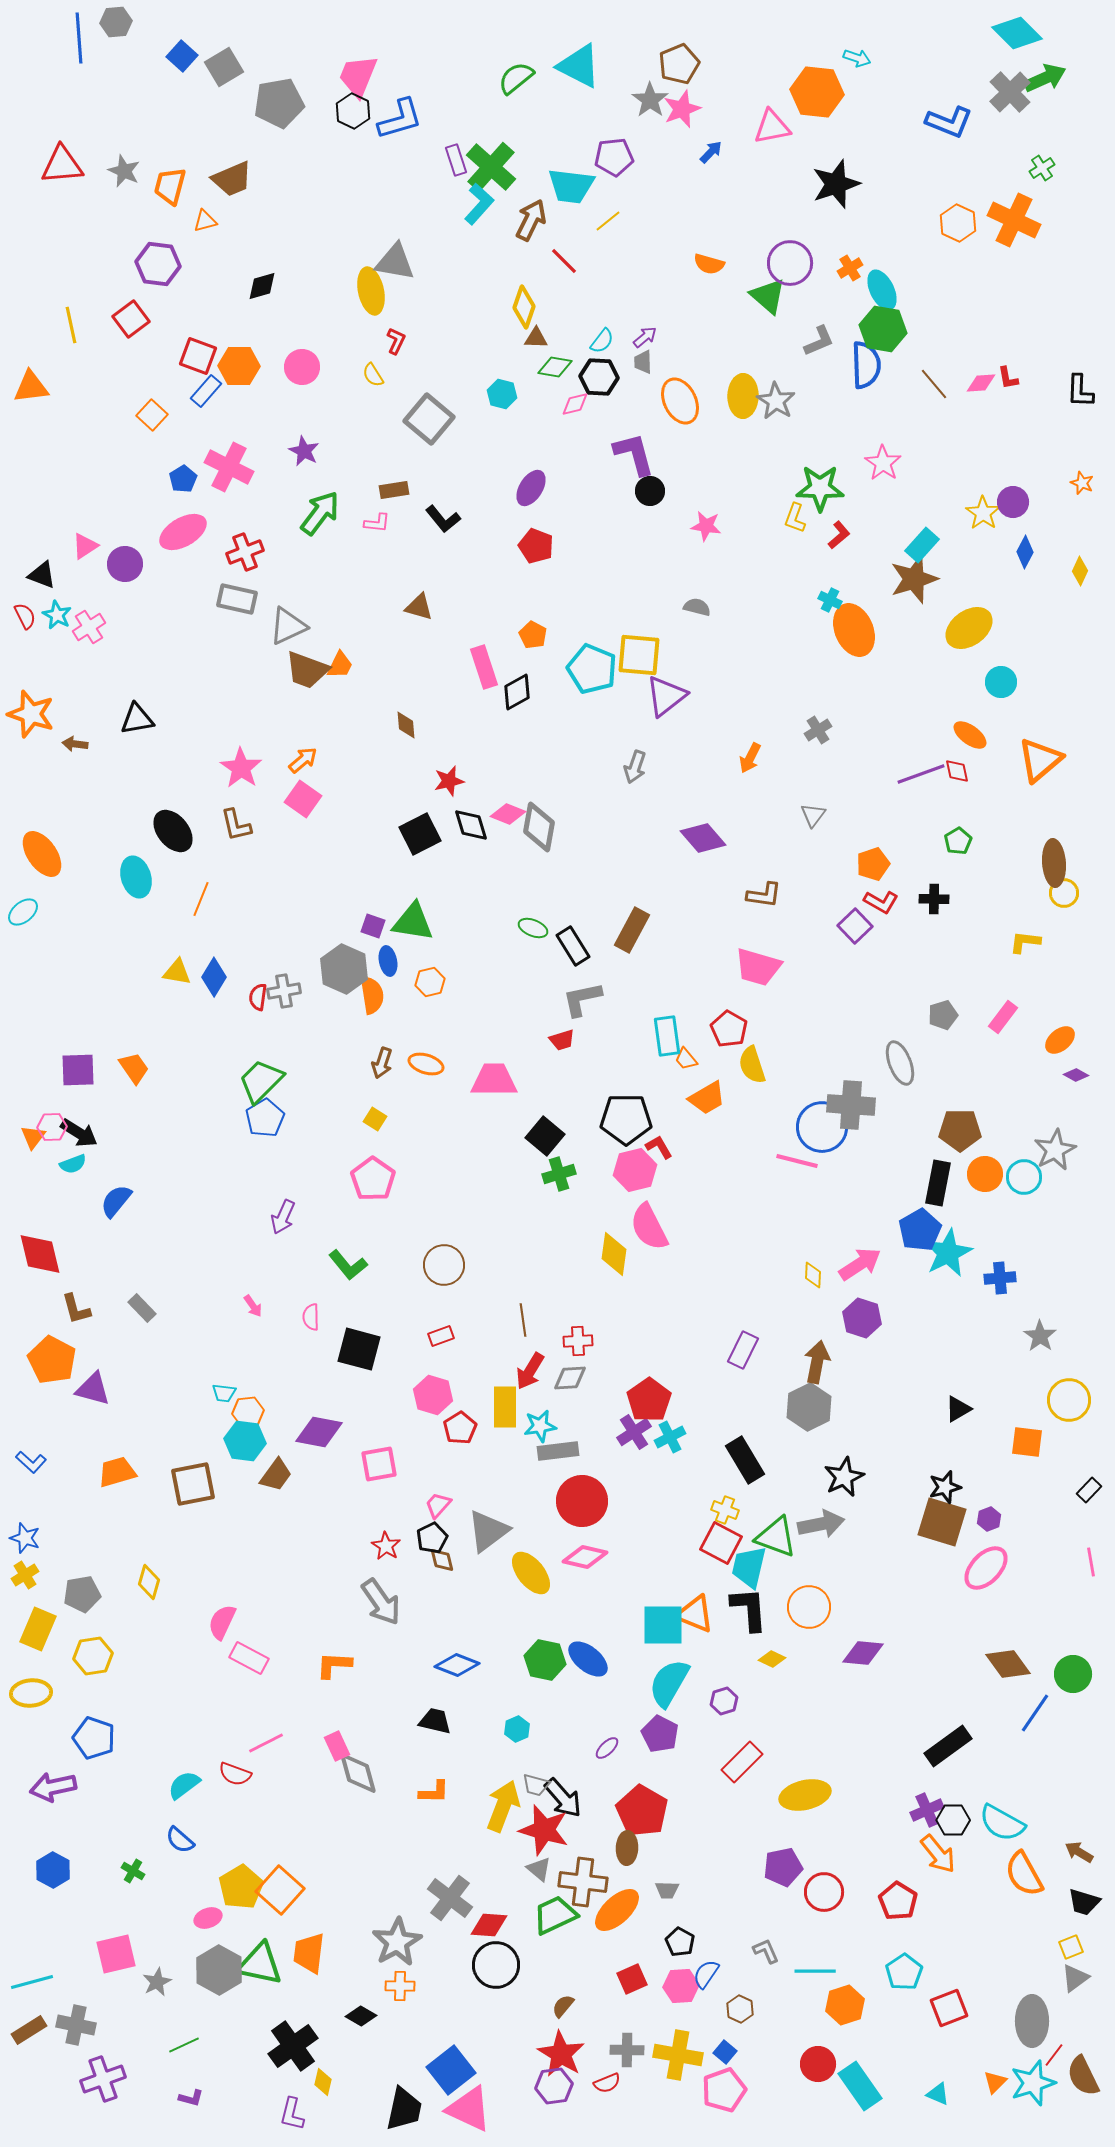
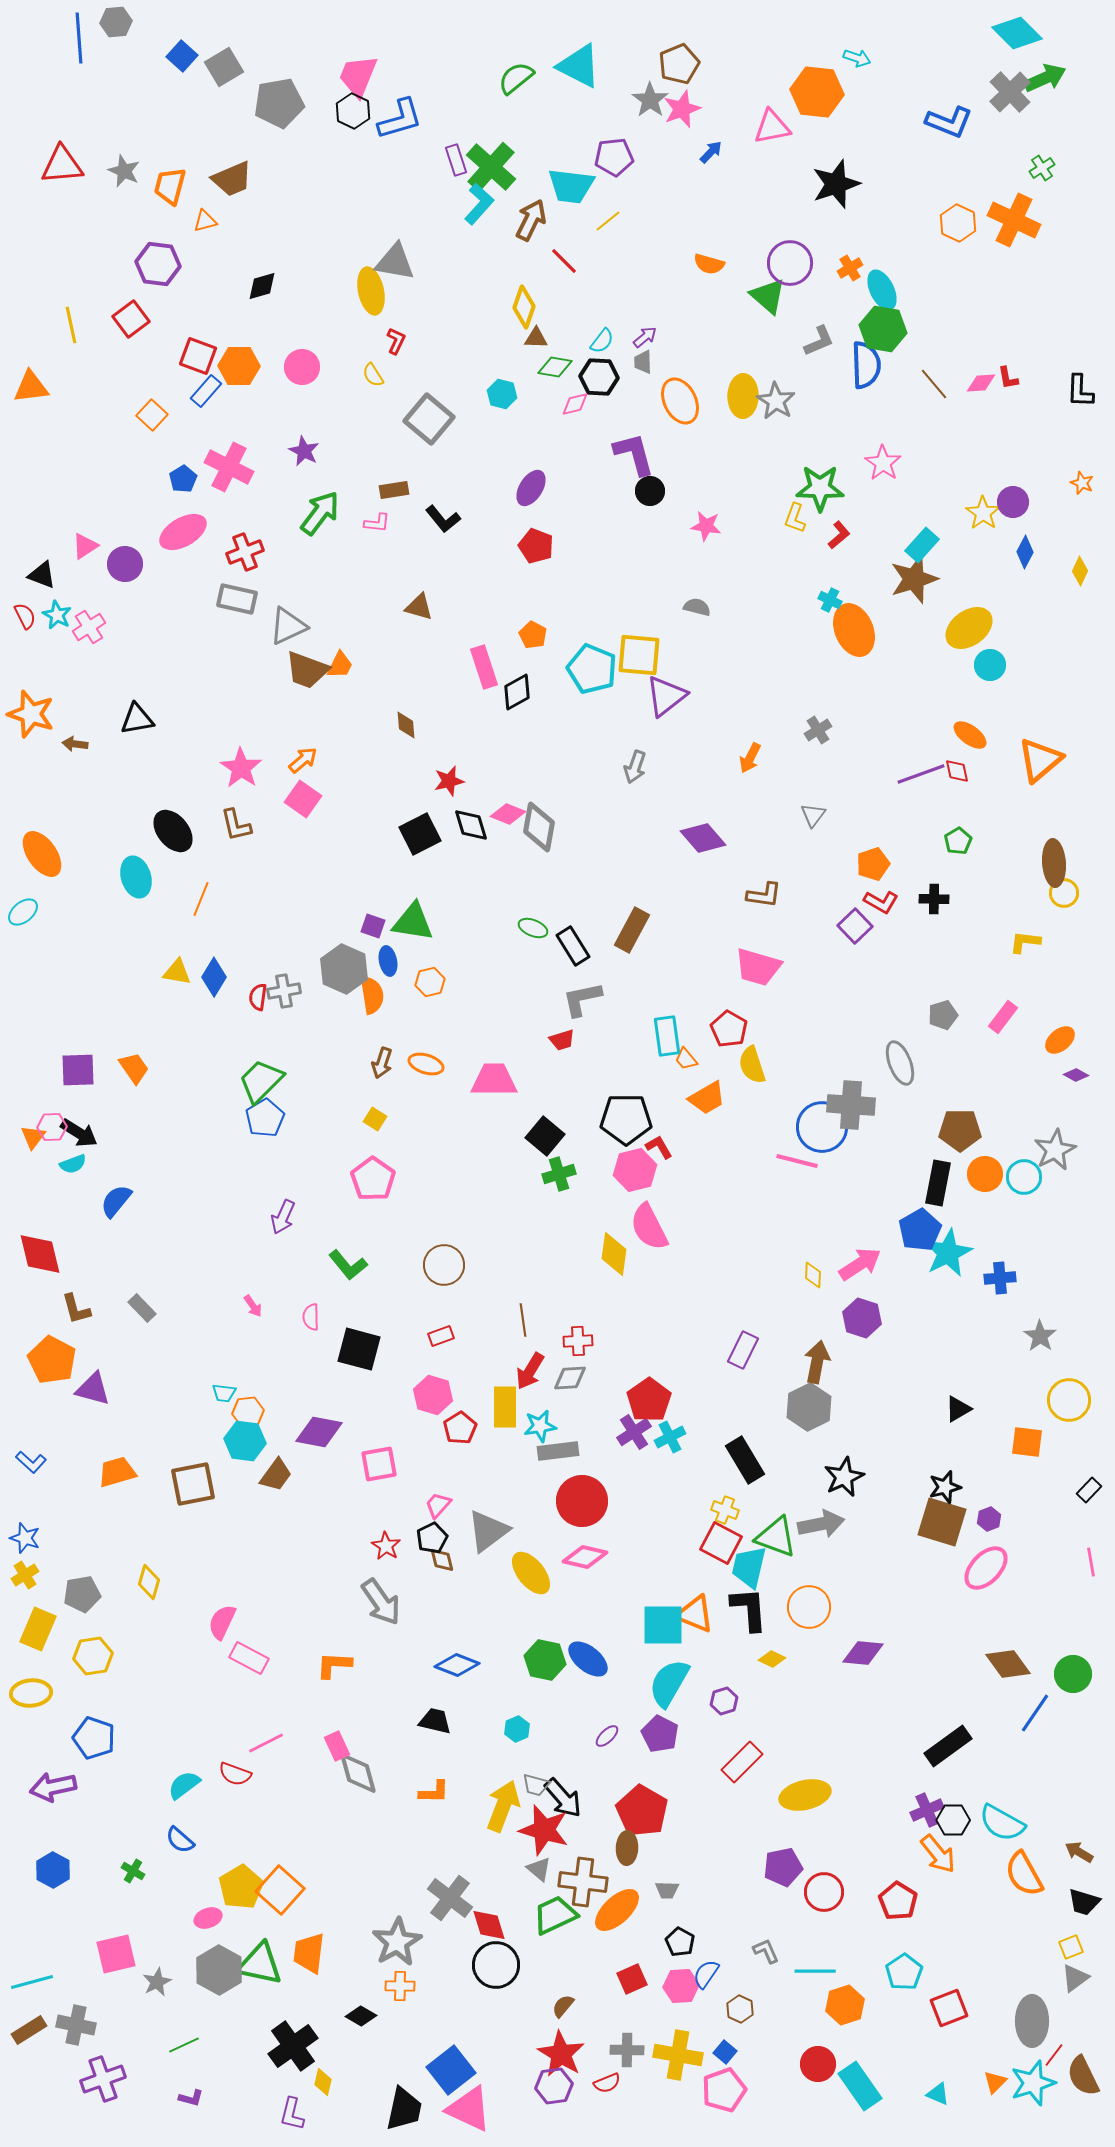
cyan circle at (1001, 682): moved 11 px left, 17 px up
purple ellipse at (607, 1748): moved 12 px up
red diamond at (489, 1925): rotated 69 degrees clockwise
